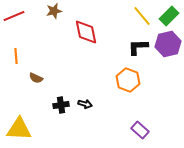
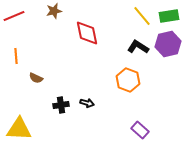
green rectangle: rotated 36 degrees clockwise
red diamond: moved 1 px right, 1 px down
black L-shape: rotated 35 degrees clockwise
black arrow: moved 2 px right, 1 px up
